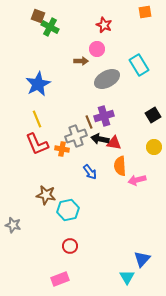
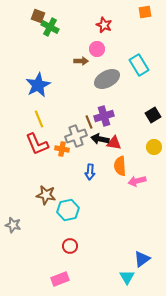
blue star: moved 1 px down
yellow line: moved 2 px right
blue arrow: rotated 42 degrees clockwise
pink arrow: moved 1 px down
blue triangle: rotated 12 degrees clockwise
